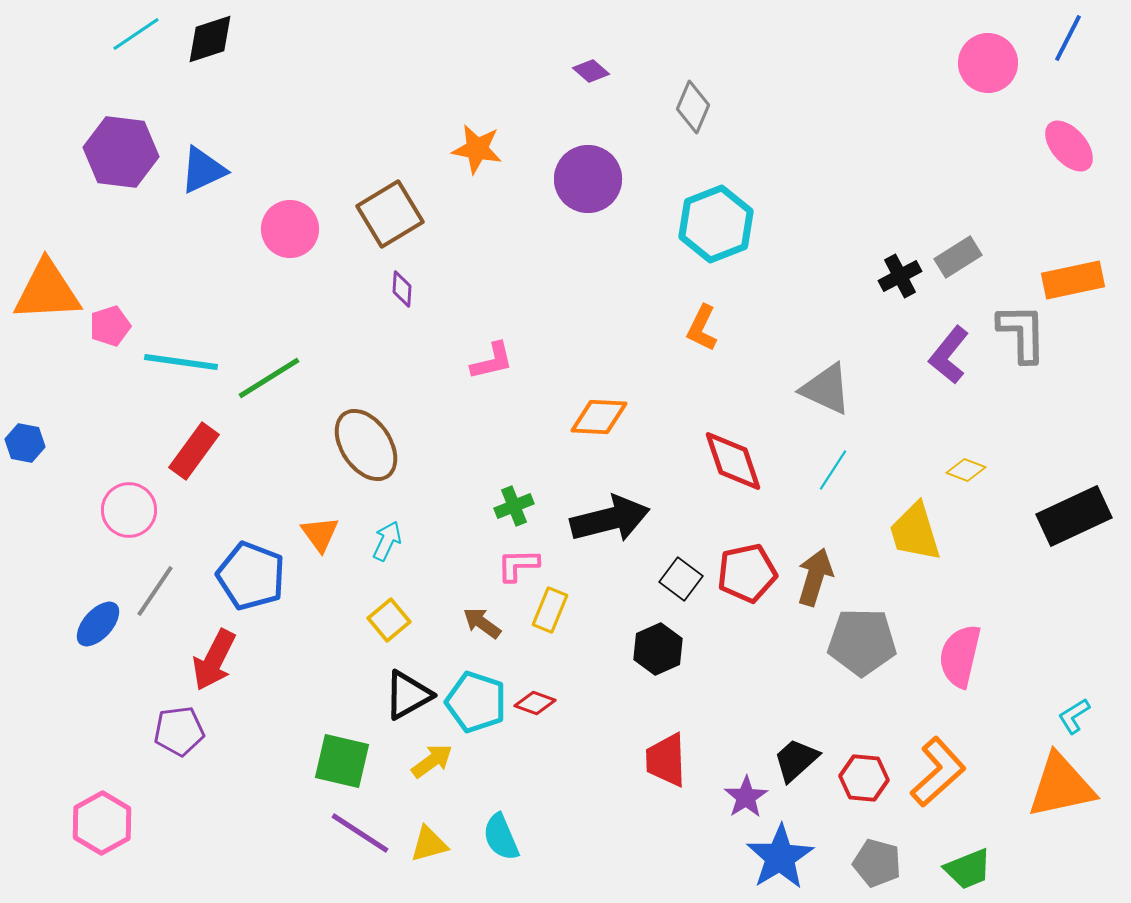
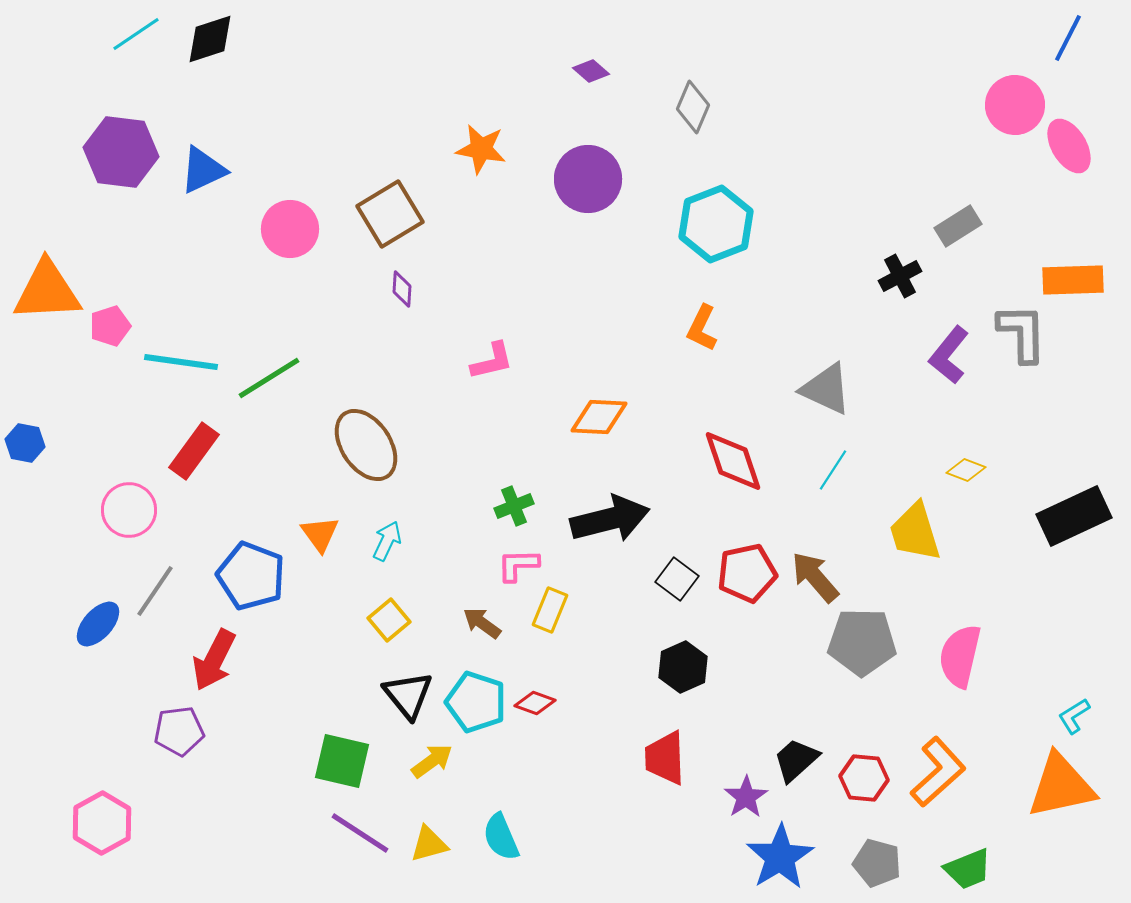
pink circle at (988, 63): moved 27 px right, 42 px down
pink ellipse at (1069, 146): rotated 10 degrees clockwise
orange star at (477, 149): moved 4 px right
gray rectangle at (958, 257): moved 31 px up
orange rectangle at (1073, 280): rotated 10 degrees clockwise
brown arrow at (815, 577): rotated 58 degrees counterclockwise
black square at (681, 579): moved 4 px left
black hexagon at (658, 649): moved 25 px right, 18 px down
black triangle at (408, 695): rotated 40 degrees counterclockwise
red trapezoid at (666, 760): moved 1 px left, 2 px up
